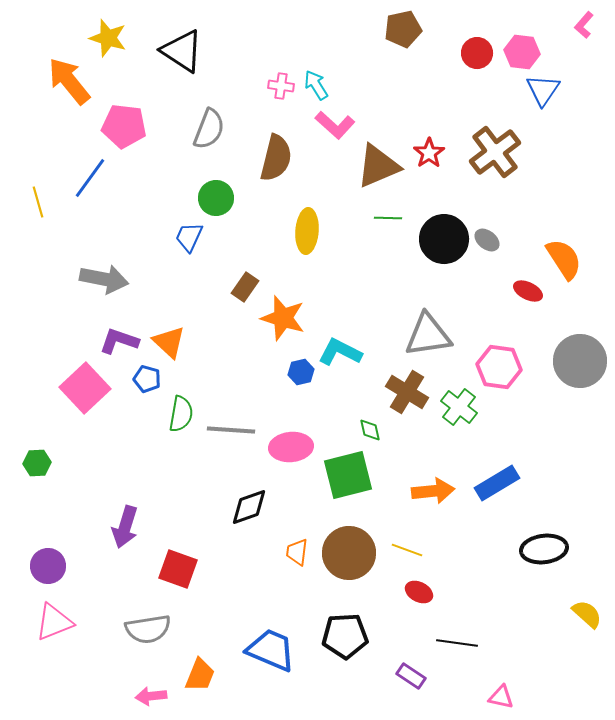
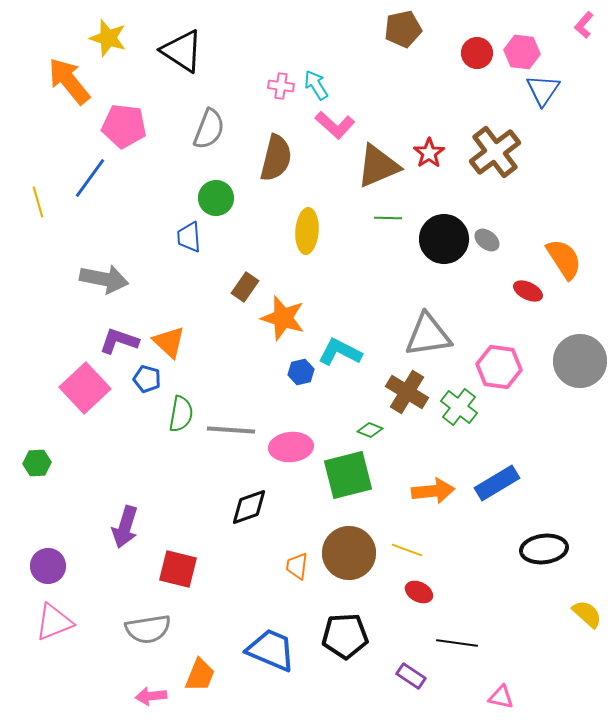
blue trapezoid at (189, 237): rotated 28 degrees counterclockwise
green diamond at (370, 430): rotated 55 degrees counterclockwise
orange trapezoid at (297, 552): moved 14 px down
red square at (178, 569): rotated 6 degrees counterclockwise
